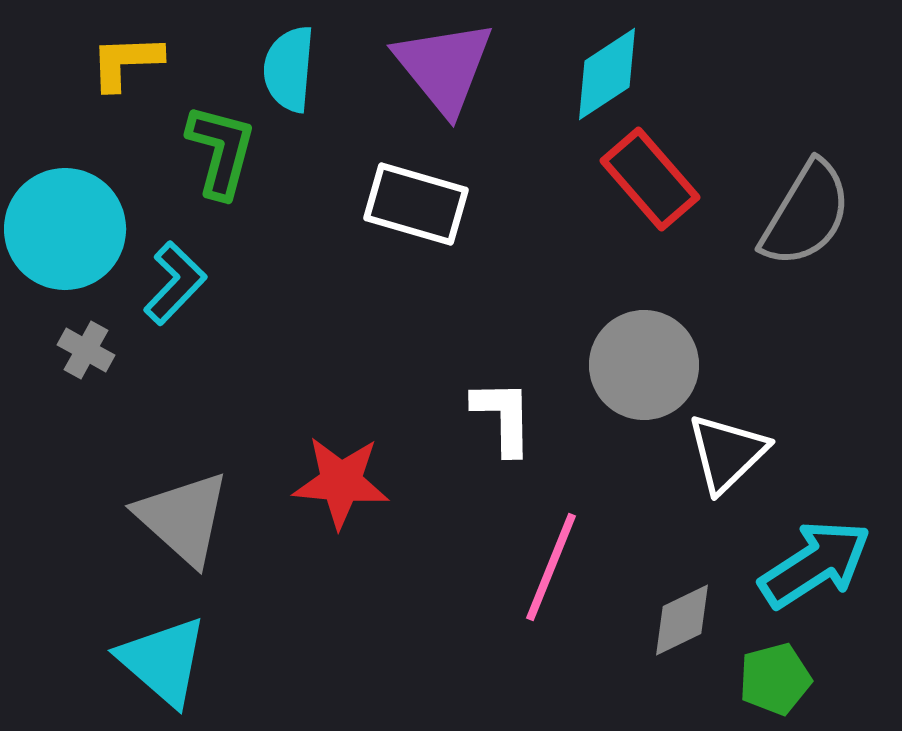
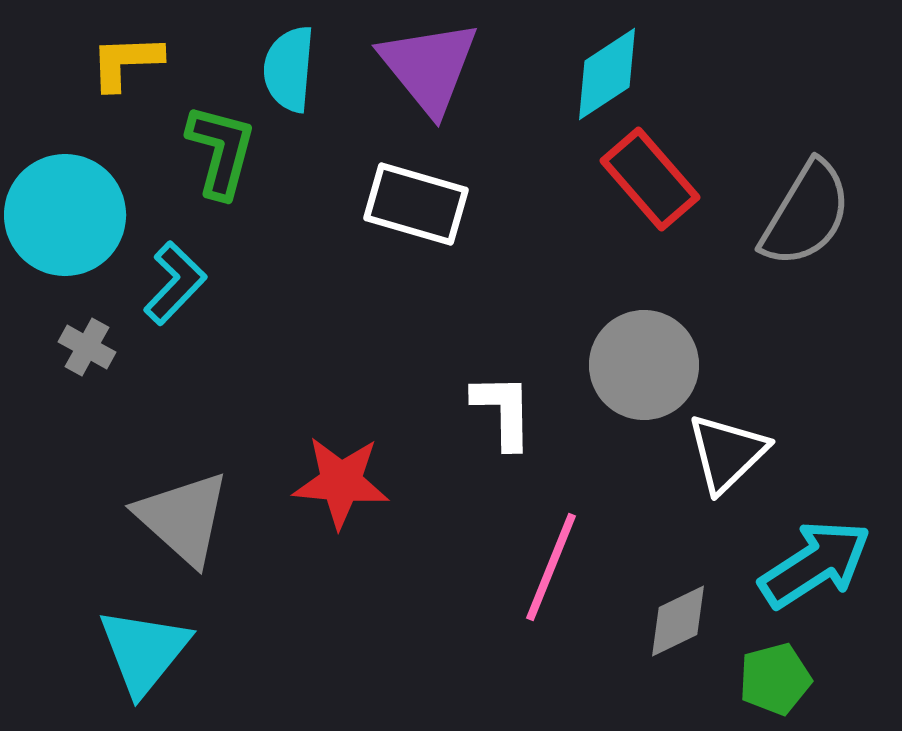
purple triangle: moved 15 px left
cyan circle: moved 14 px up
gray cross: moved 1 px right, 3 px up
white L-shape: moved 6 px up
gray diamond: moved 4 px left, 1 px down
cyan triangle: moved 19 px left, 10 px up; rotated 28 degrees clockwise
